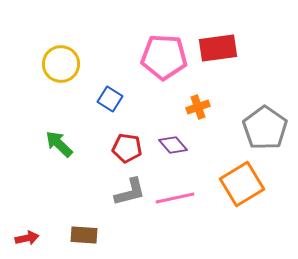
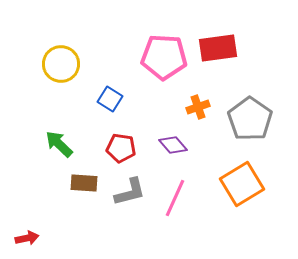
gray pentagon: moved 15 px left, 9 px up
red pentagon: moved 6 px left
pink line: rotated 54 degrees counterclockwise
brown rectangle: moved 52 px up
